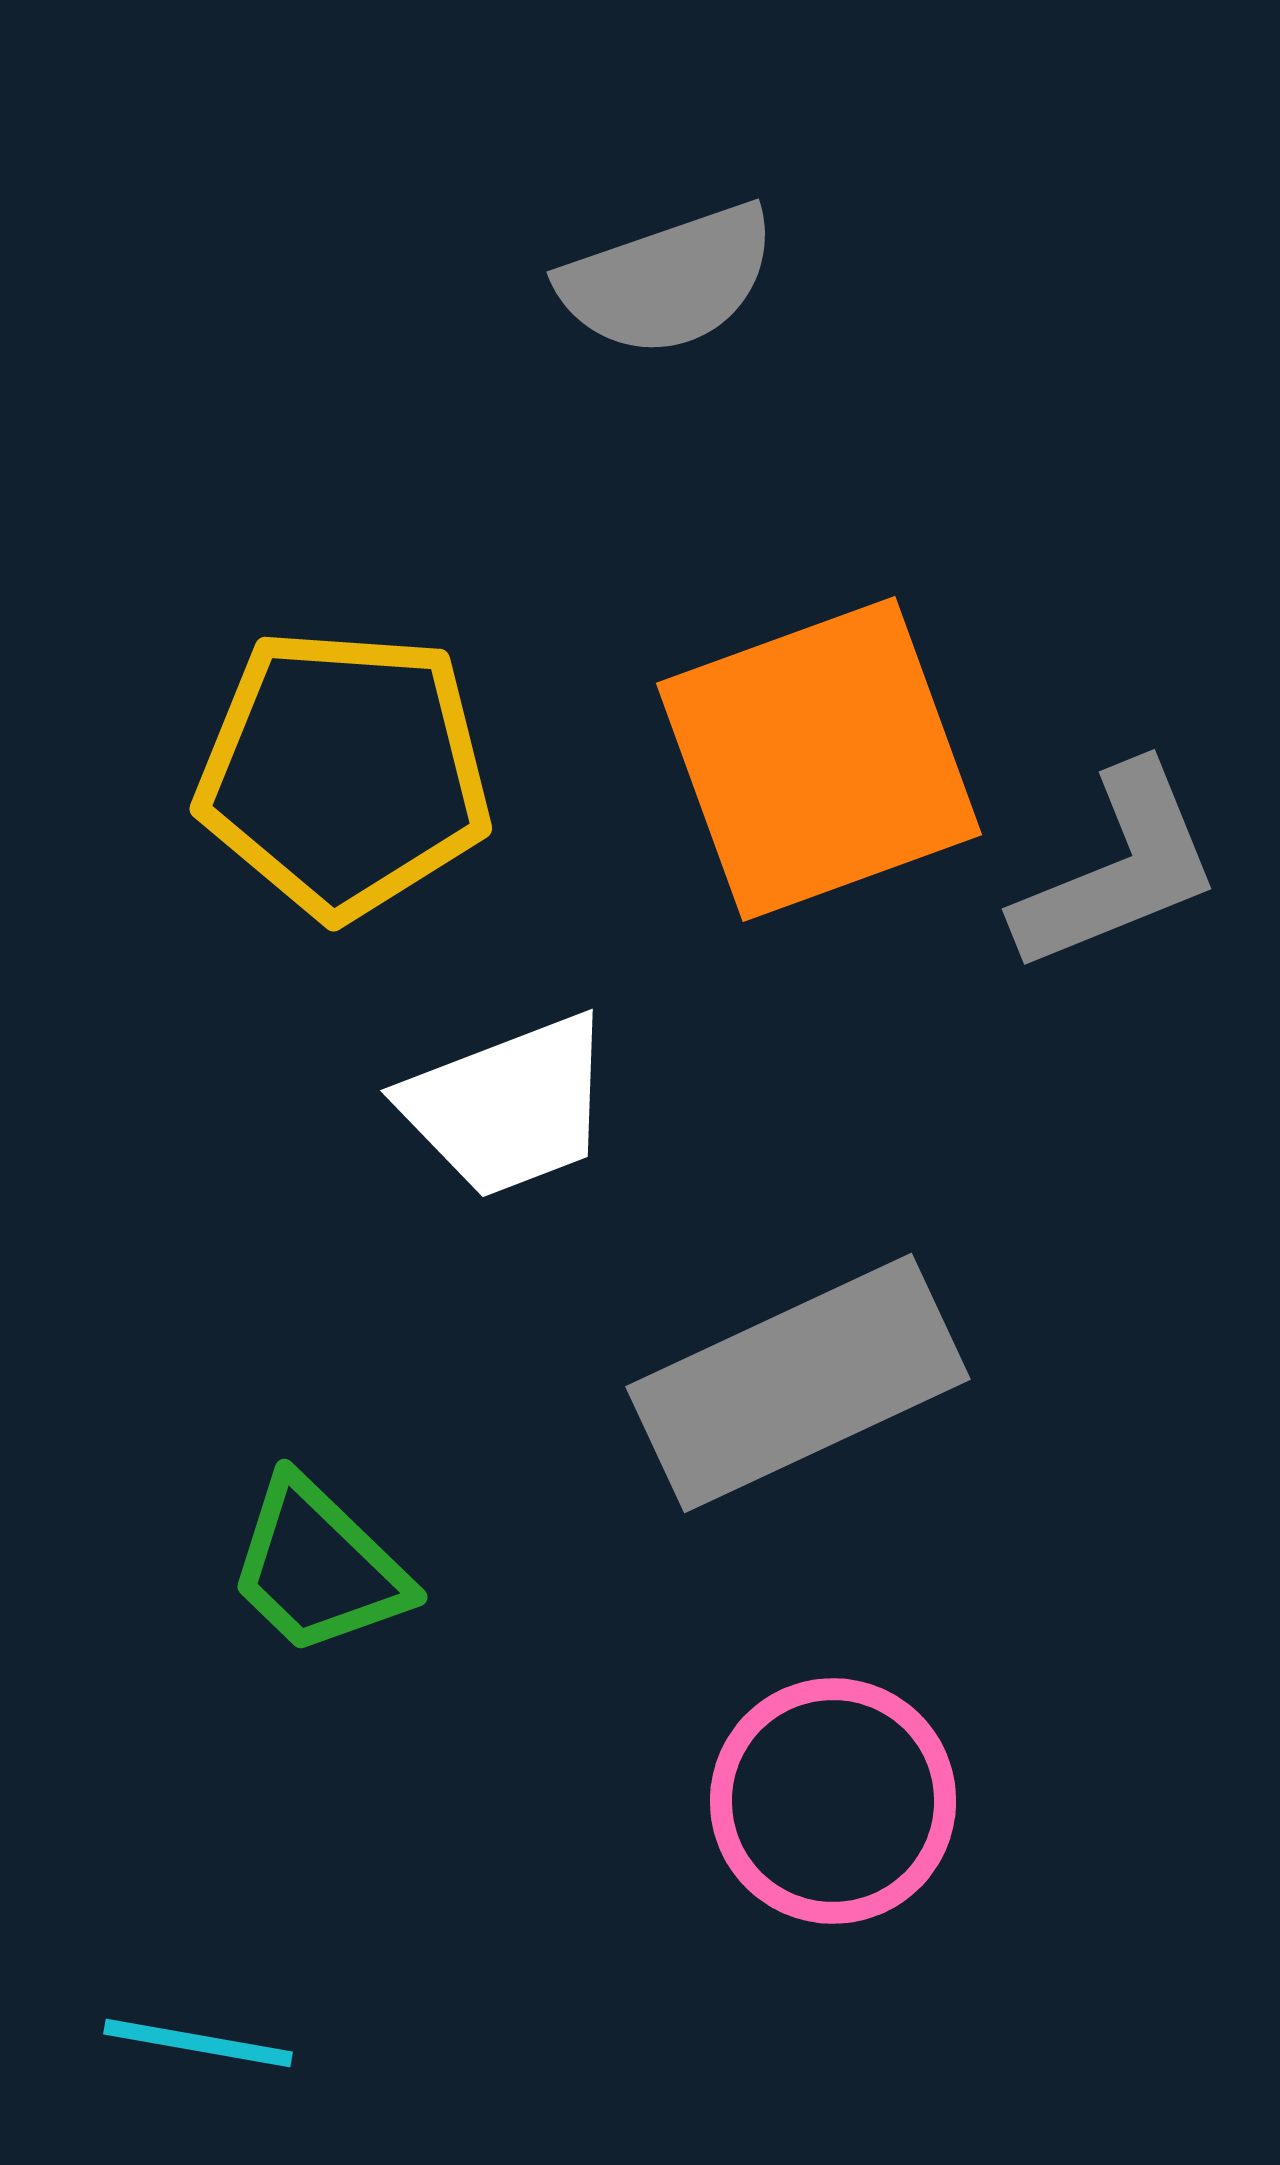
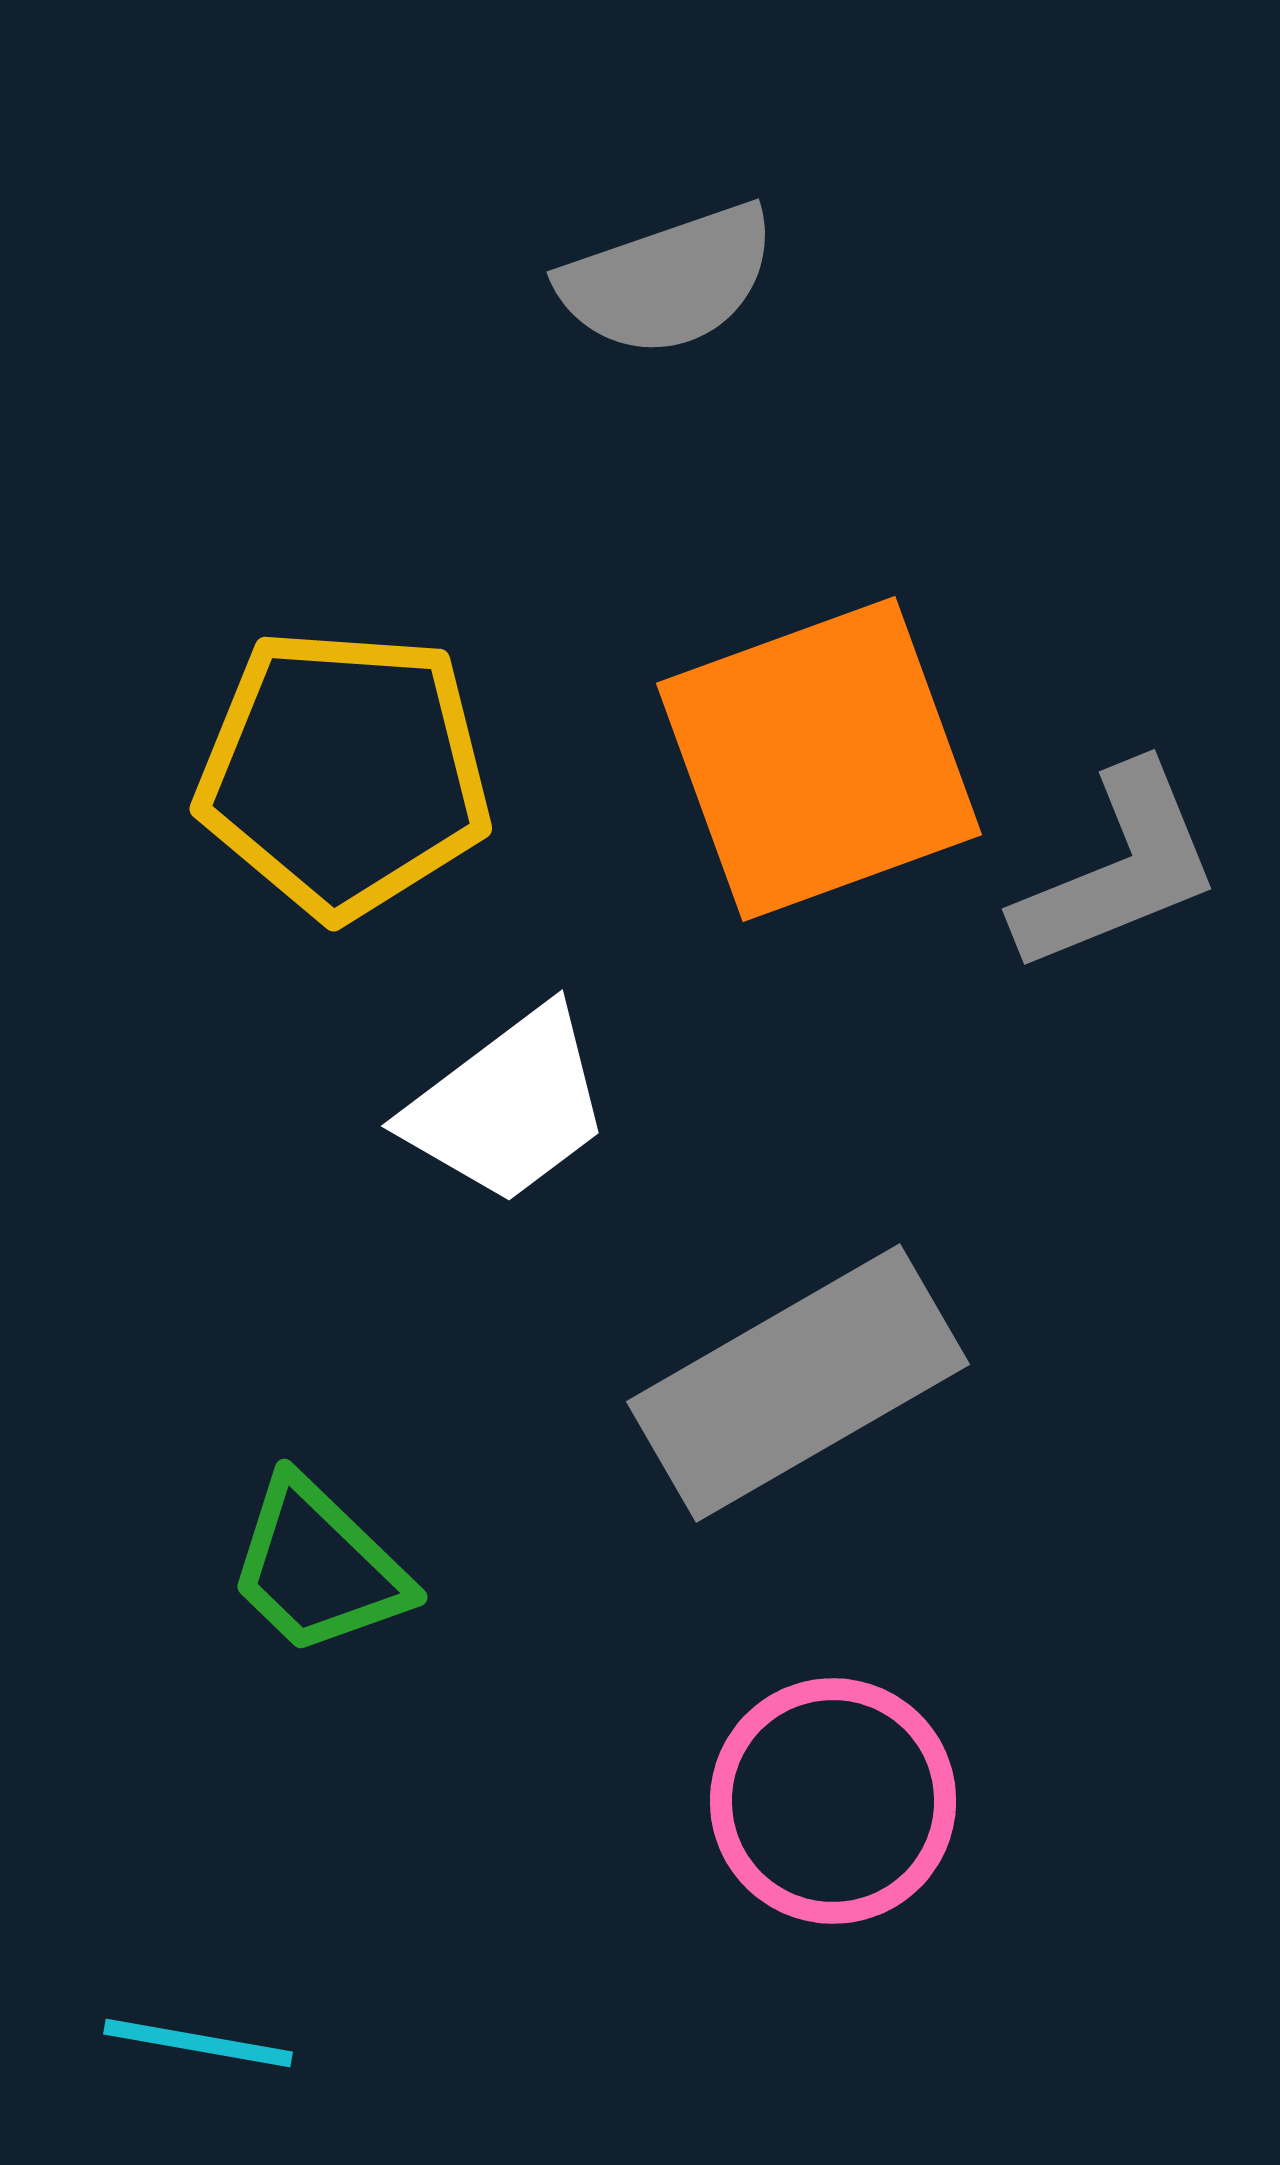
white trapezoid: rotated 16 degrees counterclockwise
gray rectangle: rotated 5 degrees counterclockwise
